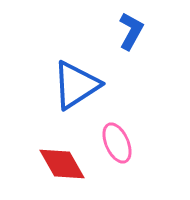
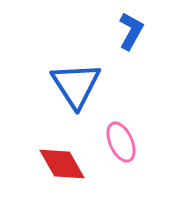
blue triangle: rotated 30 degrees counterclockwise
pink ellipse: moved 4 px right, 1 px up
